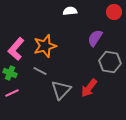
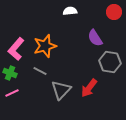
purple semicircle: rotated 66 degrees counterclockwise
